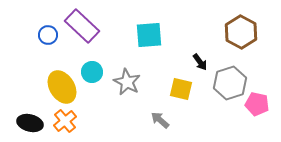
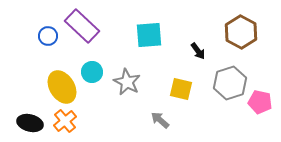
blue circle: moved 1 px down
black arrow: moved 2 px left, 11 px up
pink pentagon: moved 3 px right, 2 px up
